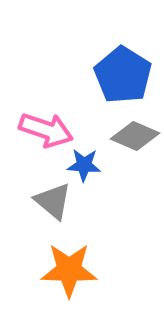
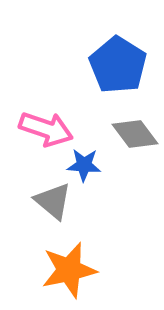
blue pentagon: moved 5 px left, 10 px up
pink arrow: moved 1 px up
gray diamond: moved 2 px up; rotated 30 degrees clockwise
orange star: rotated 14 degrees counterclockwise
